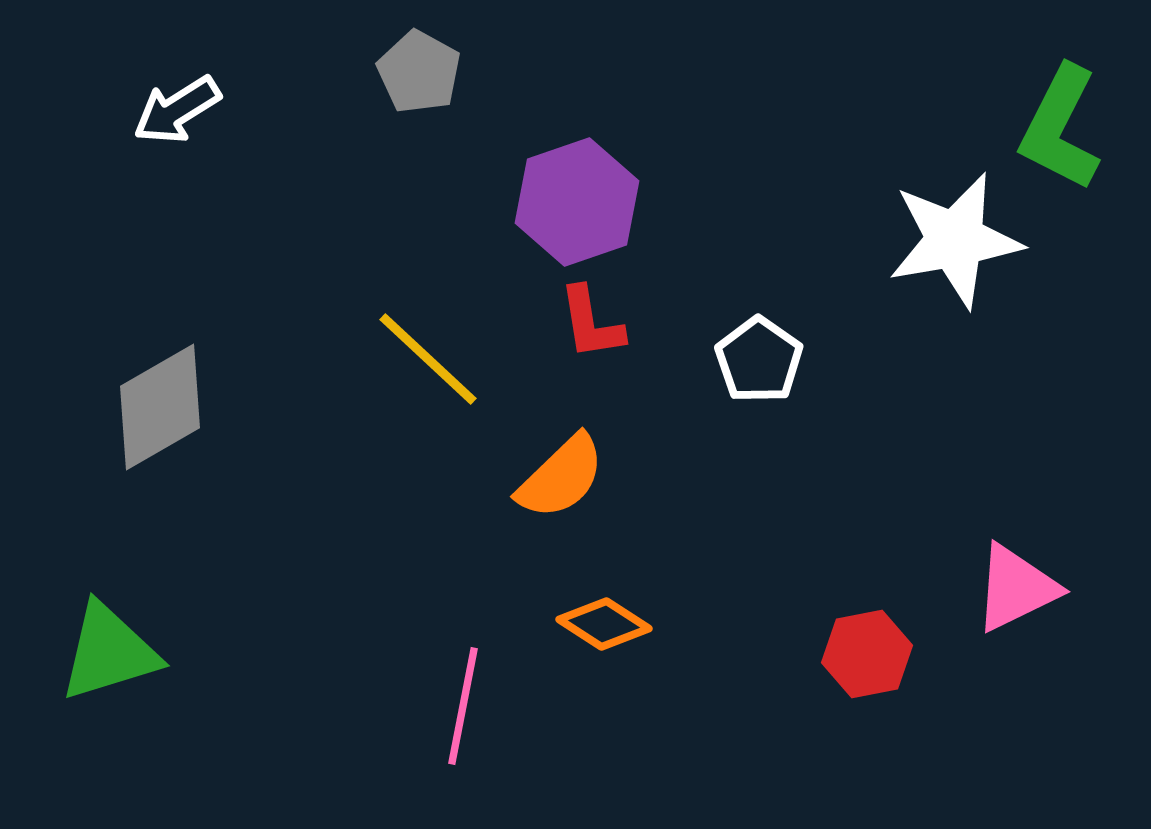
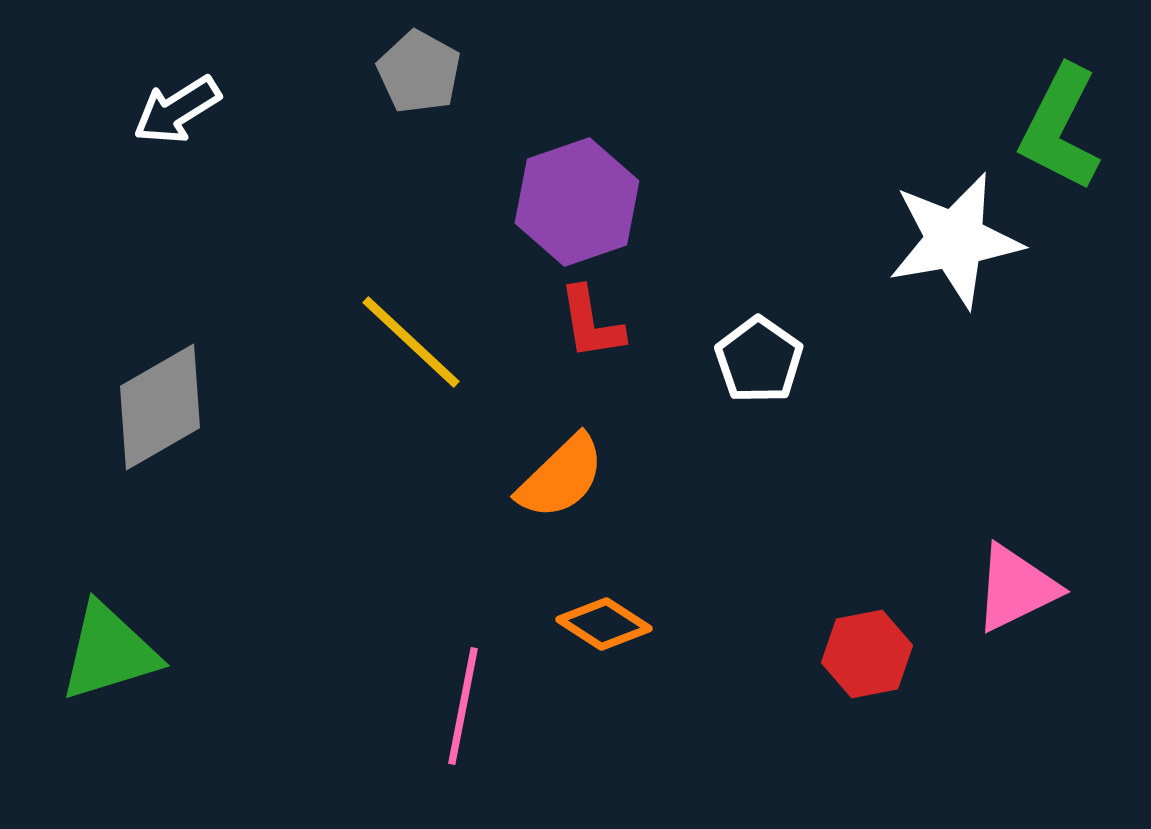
yellow line: moved 17 px left, 17 px up
